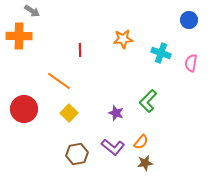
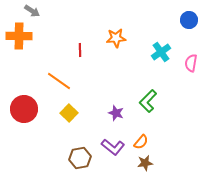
orange star: moved 7 px left, 1 px up
cyan cross: moved 1 px up; rotated 36 degrees clockwise
brown hexagon: moved 3 px right, 4 px down
